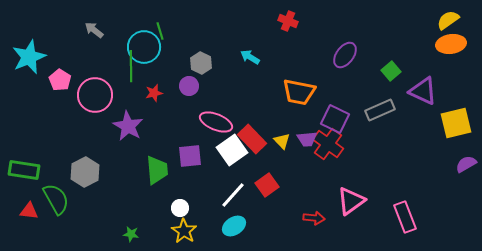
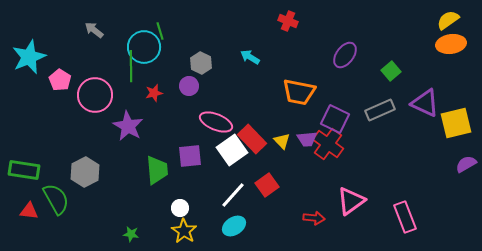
purple triangle at (423, 91): moved 2 px right, 12 px down
